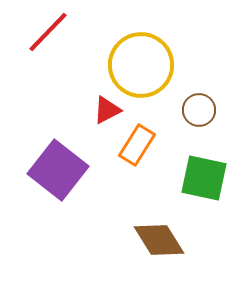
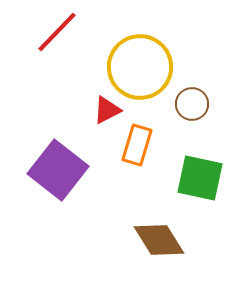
red line: moved 9 px right
yellow circle: moved 1 px left, 2 px down
brown circle: moved 7 px left, 6 px up
orange rectangle: rotated 15 degrees counterclockwise
green square: moved 4 px left
